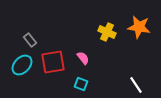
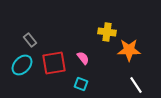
orange star: moved 10 px left, 23 px down; rotated 10 degrees counterclockwise
yellow cross: rotated 18 degrees counterclockwise
red square: moved 1 px right, 1 px down
